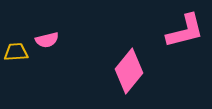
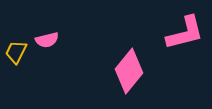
pink L-shape: moved 2 px down
yellow trapezoid: rotated 60 degrees counterclockwise
